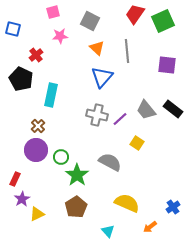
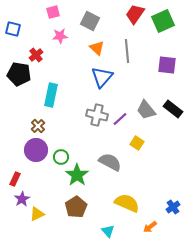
black pentagon: moved 2 px left, 5 px up; rotated 15 degrees counterclockwise
